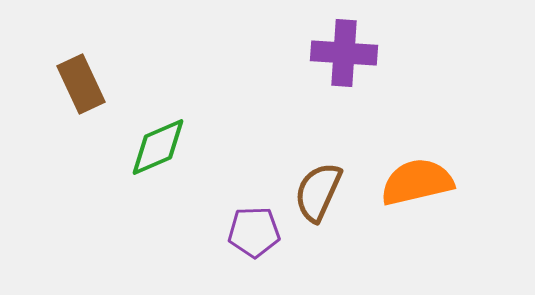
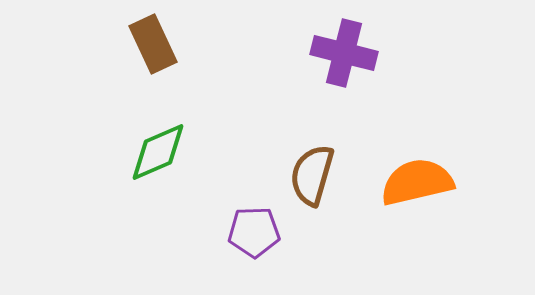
purple cross: rotated 10 degrees clockwise
brown rectangle: moved 72 px right, 40 px up
green diamond: moved 5 px down
brown semicircle: moved 6 px left, 17 px up; rotated 8 degrees counterclockwise
